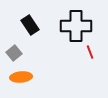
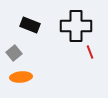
black rectangle: rotated 36 degrees counterclockwise
